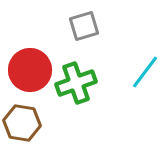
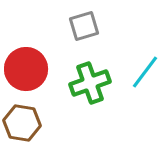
red circle: moved 4 px left, 1 px up
green cross: moved 14 px right
